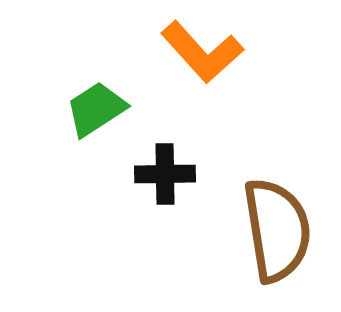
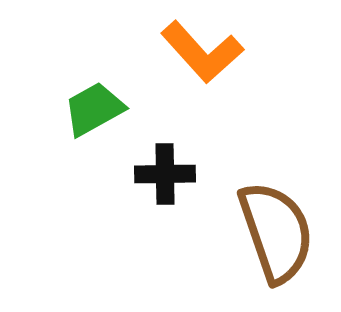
green trapezoid: moved 2 px left; rotated 4 degrees clockwise
brown semicircle: moved 1 px left, 2 px down; rotated 10 degrees counterclockwise
